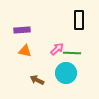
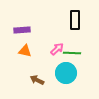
black rectangle: moved 4 px left
